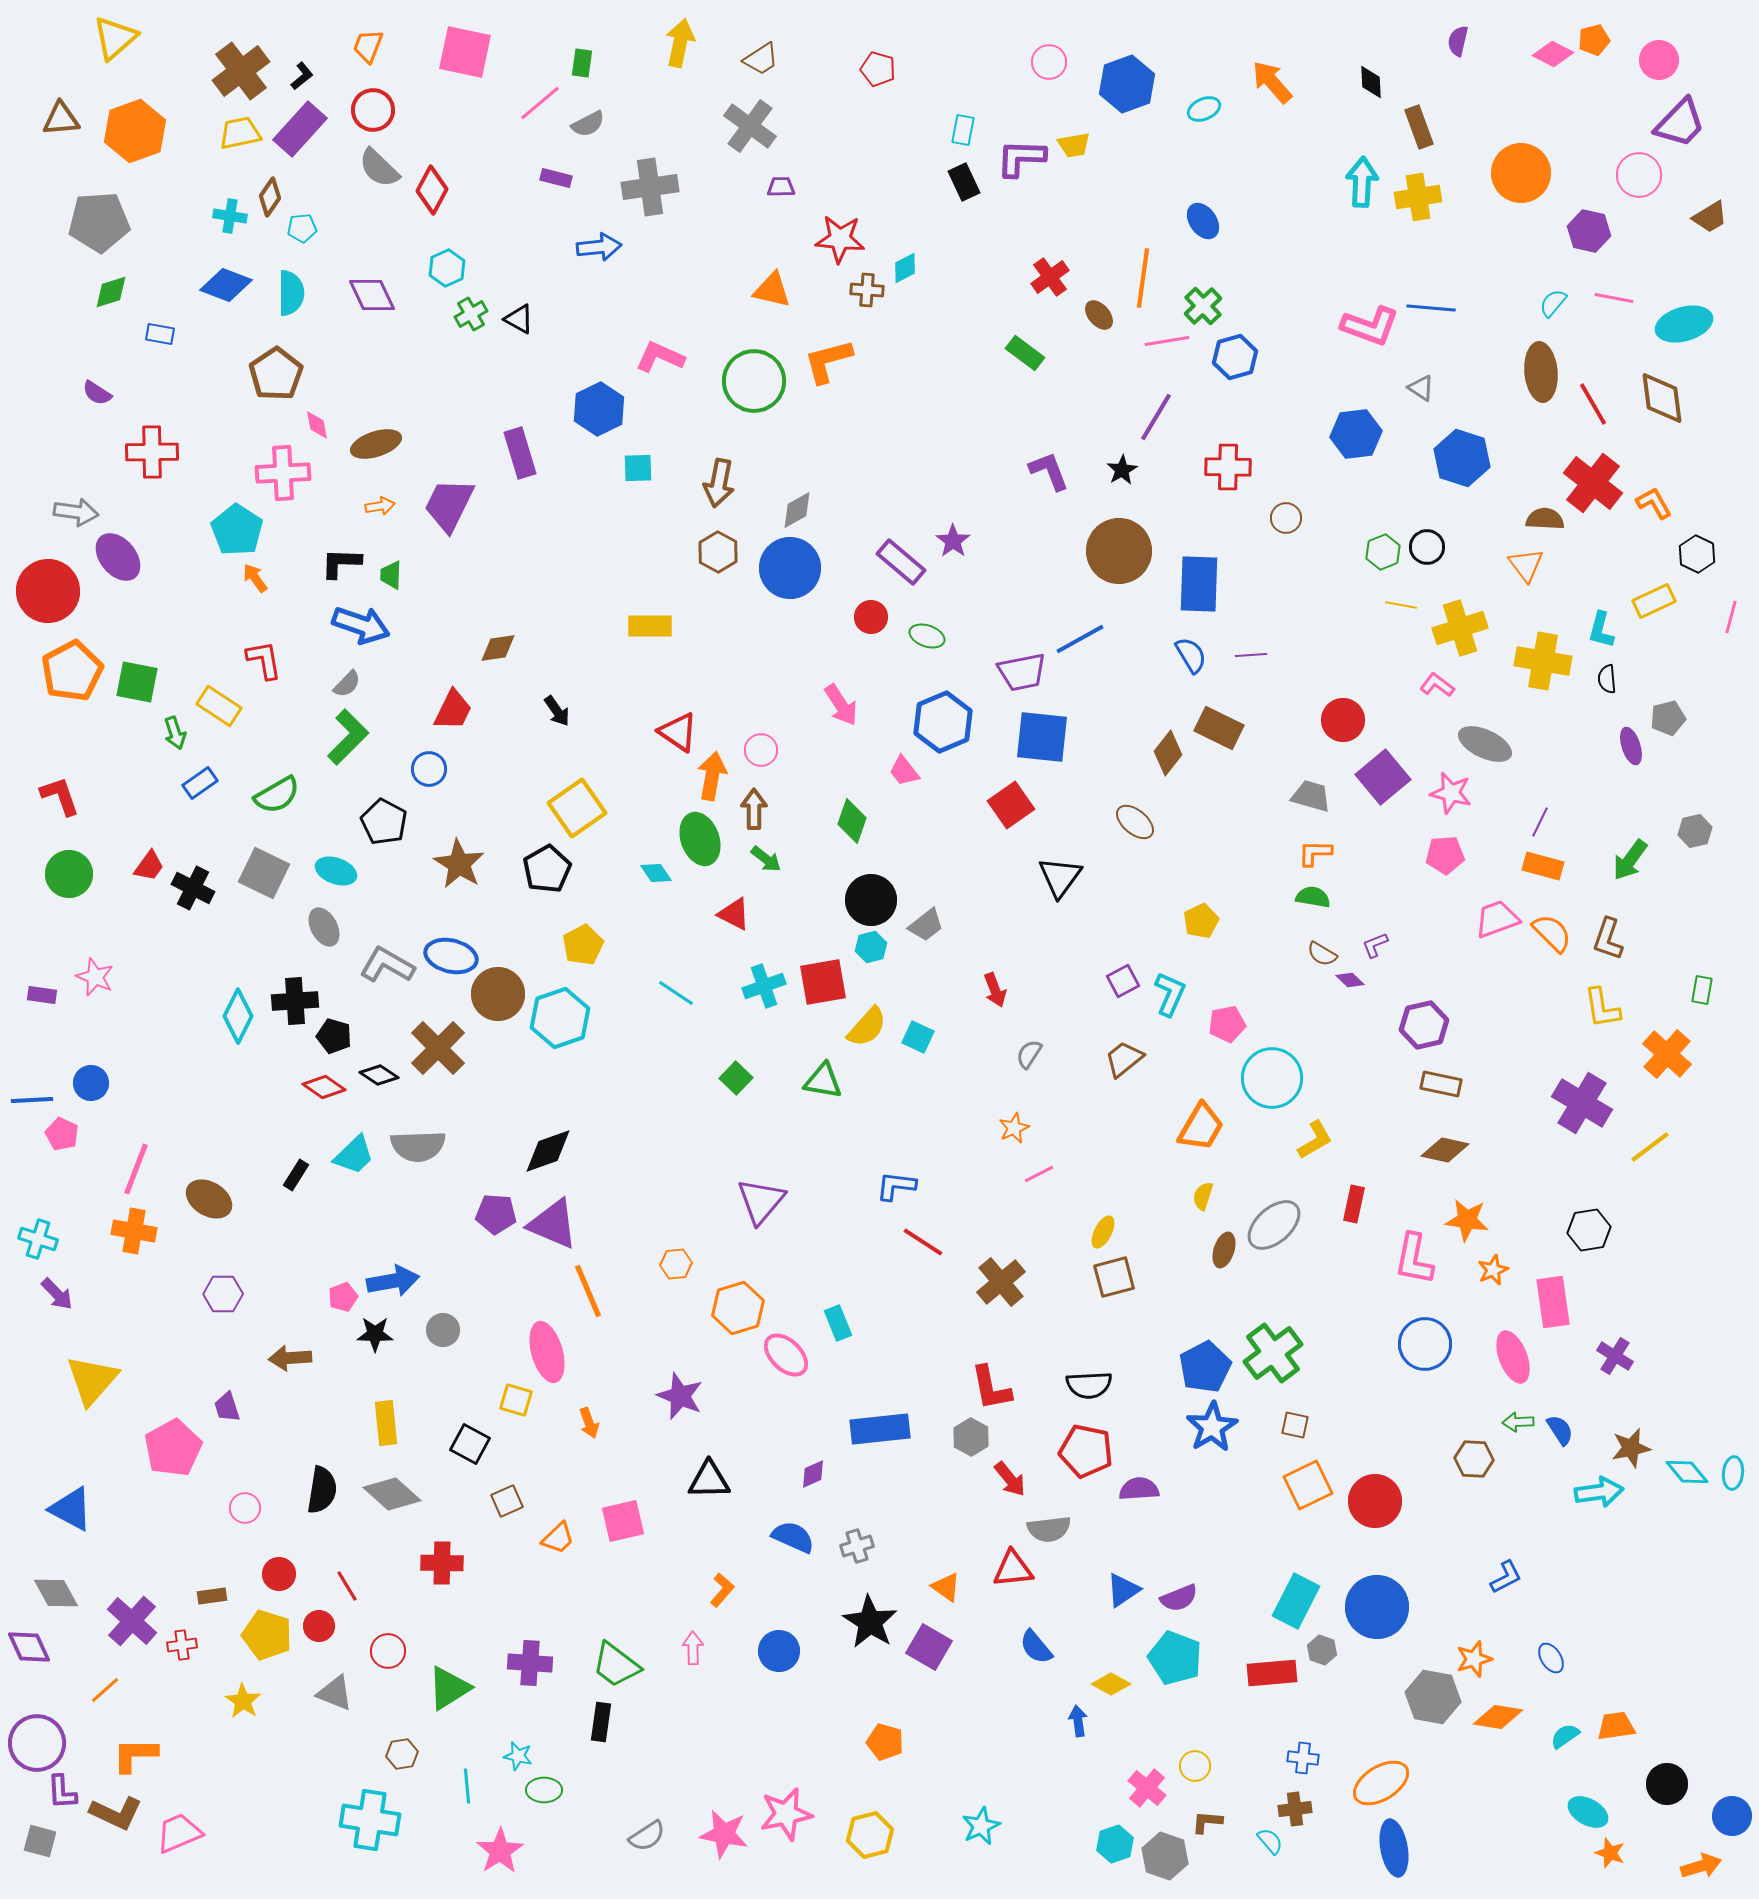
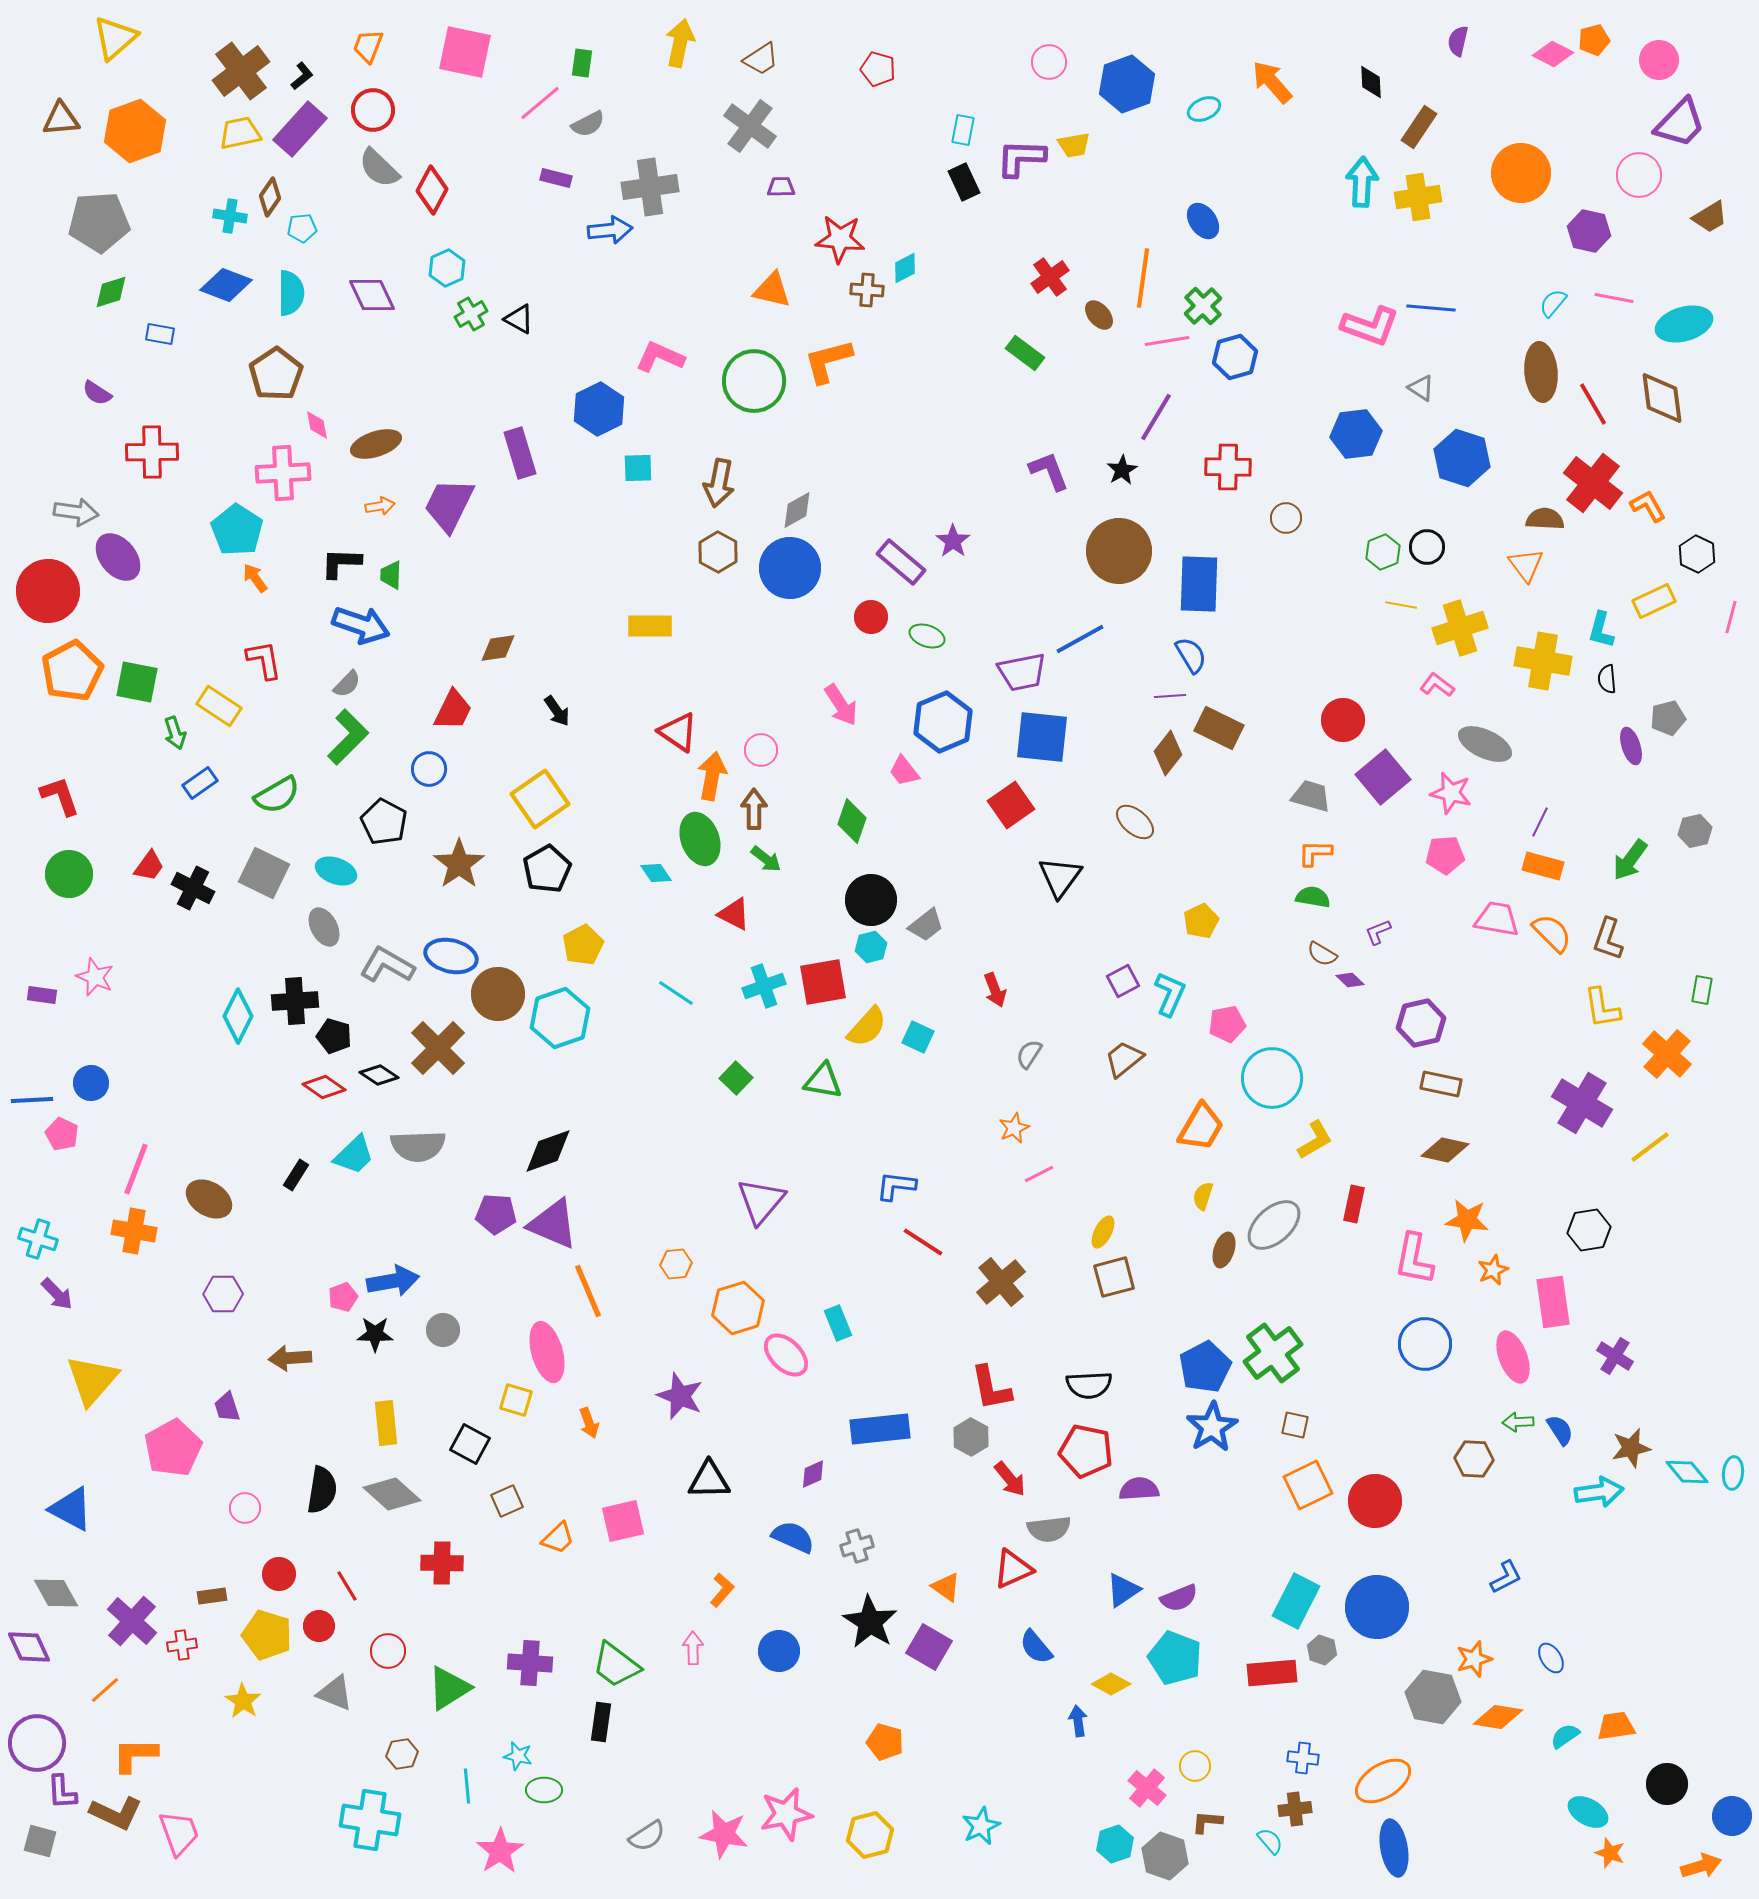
brown rectangle at (1419, 127): rotated 54 degrees clockwise
blue arrow at (599, 247): moved 11 px right, 17 px up
orange L-shape at (1654, 503): moved 6 px left, 3 px down
purple line at (1251, 655): moved 81 px left, 41 px down
yellow square at (577, 808): moved 37 px left, 9 px up
brown star at (459, 864): rotated 6 degrees clockwise
pink trapezoid at (1497, 919): rotated 30 degrees clockwise
purple L-shape at (1375, 945): moved 3 px right, 13 px up
purple hexagon at (1424, 1025): moved 3 px left, 2 px up
red triangle at (1013, 1569): rotated 18 degrees counterclockwise
orange ellipse at (1381, 1783): moved 2 px right, 2 px up
pink trapezoid at (179, 1833): rotated 93 degrees clockwise
